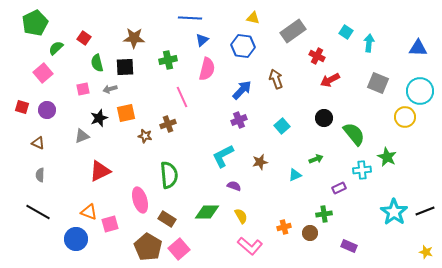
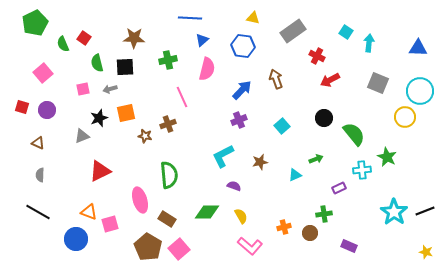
green semicircle at (56, 48): moved 7 px right, 4 px up; rotated 70 degrees counterclockwise
